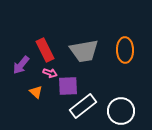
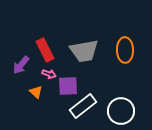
pink arrow: moved 1 px left, 1 px down
